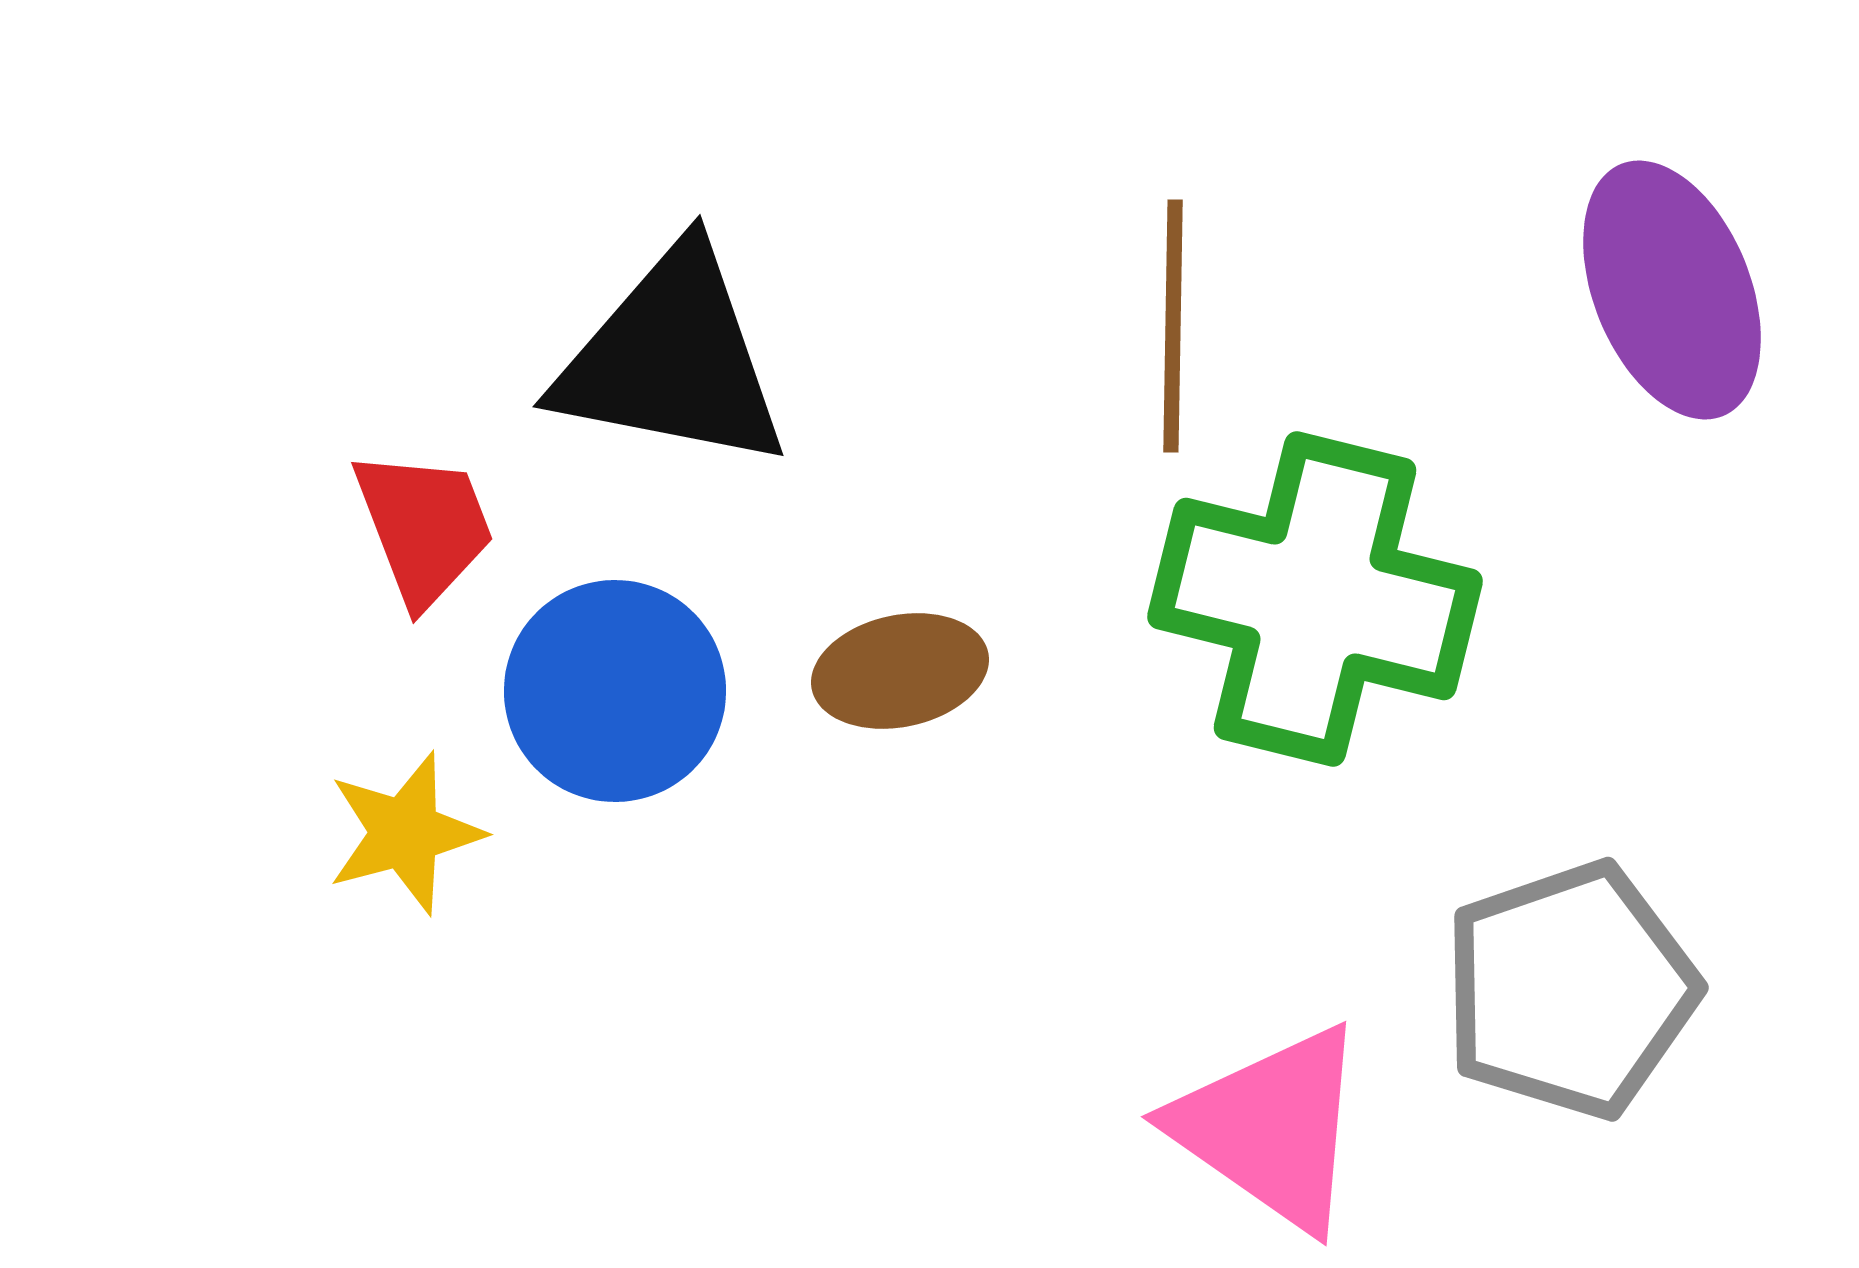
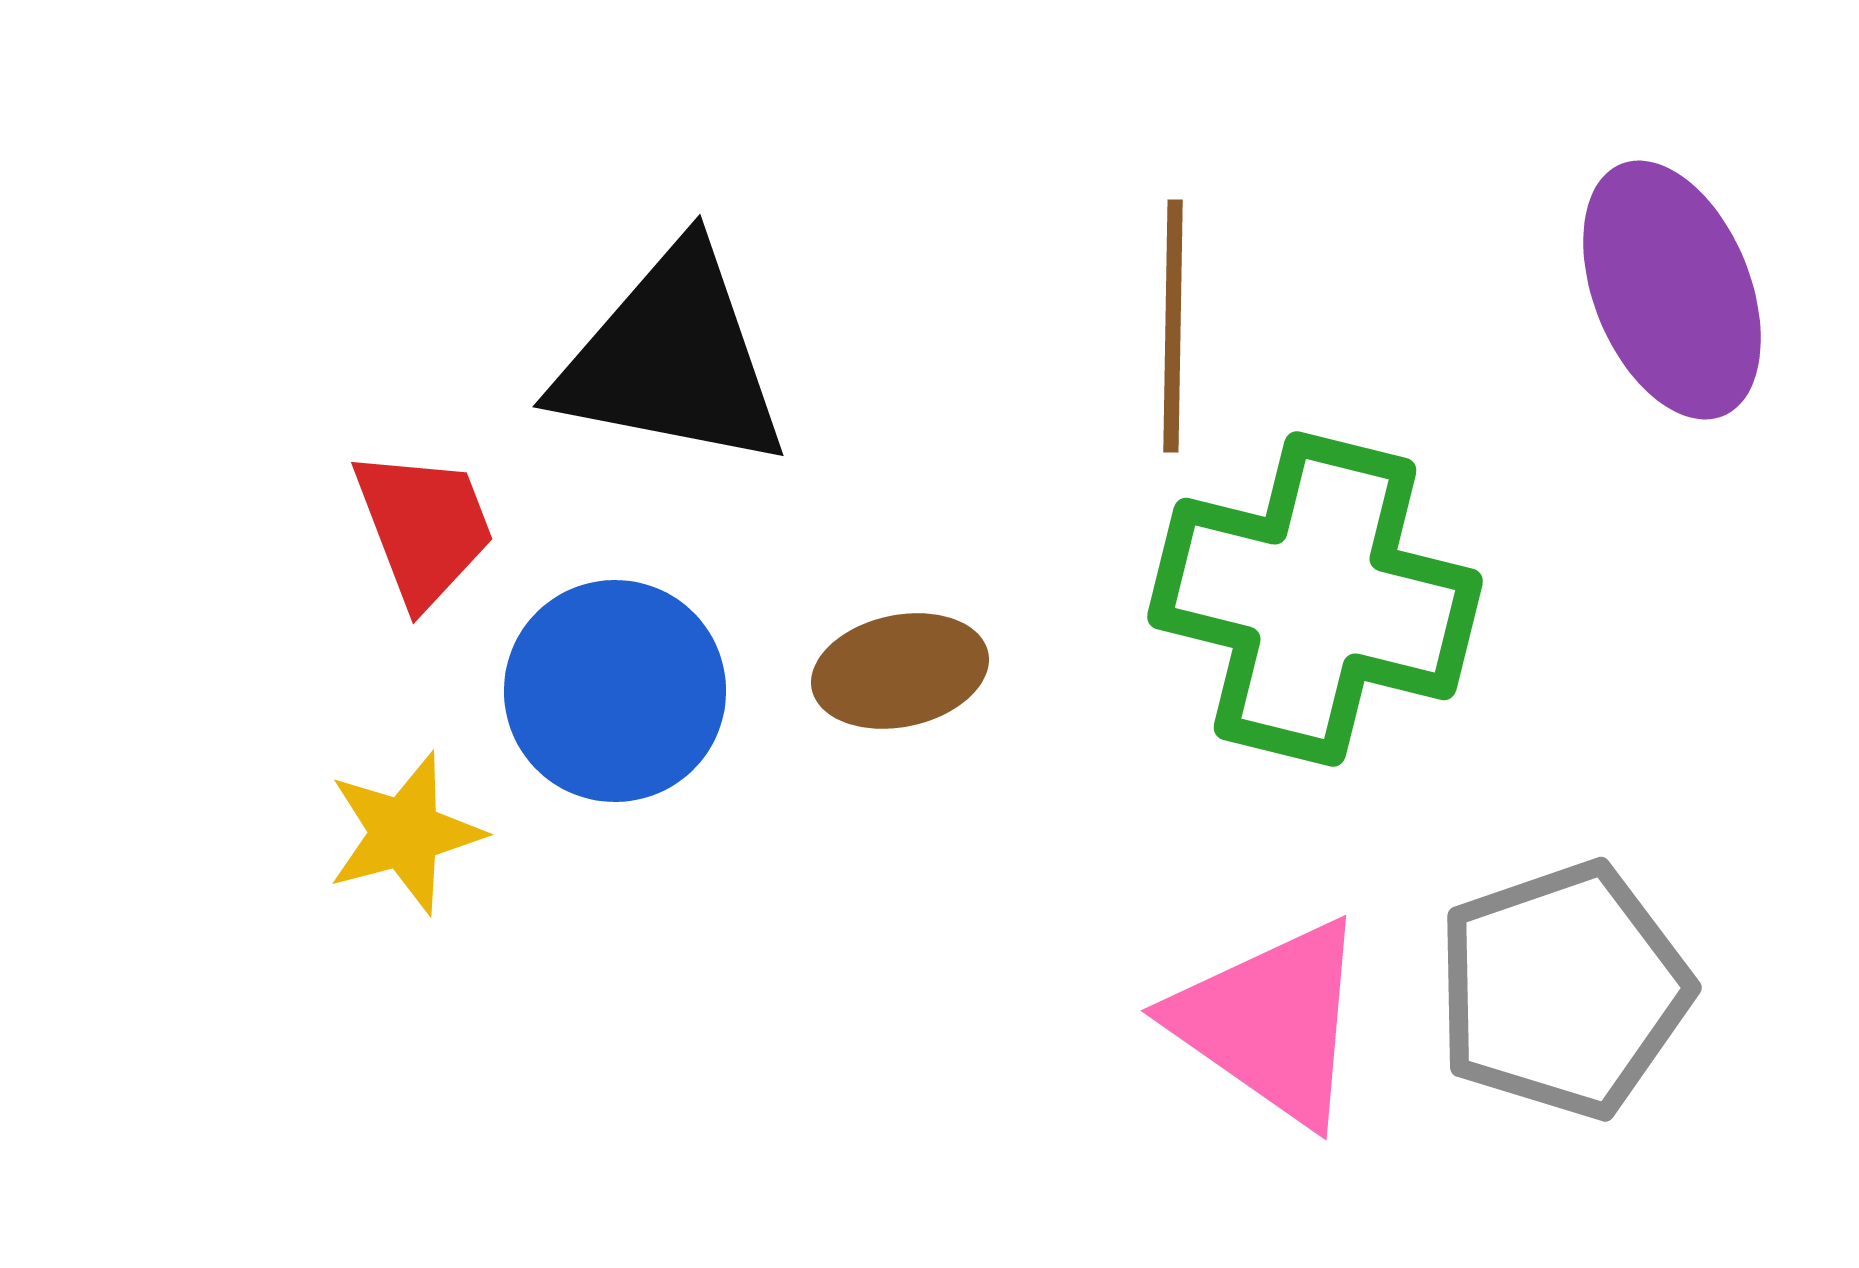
gray pentagon: moved 7 px left
pink triangle: moved 106 px up
